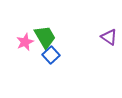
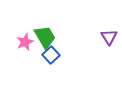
purple triangle: rotated 24 degrees clockwise
